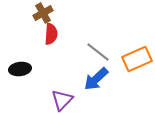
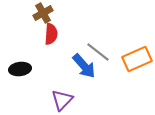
blue arrow: moved 12 px left, 13 px up; rotated 88 degrees counterclockwise
